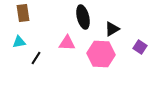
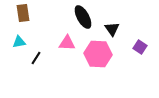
black ellipse: rotated 15 degrees counterclockwise
black triangle: rotated 35 degrees counterclockwise
pink hexagon: moved 3 px left
